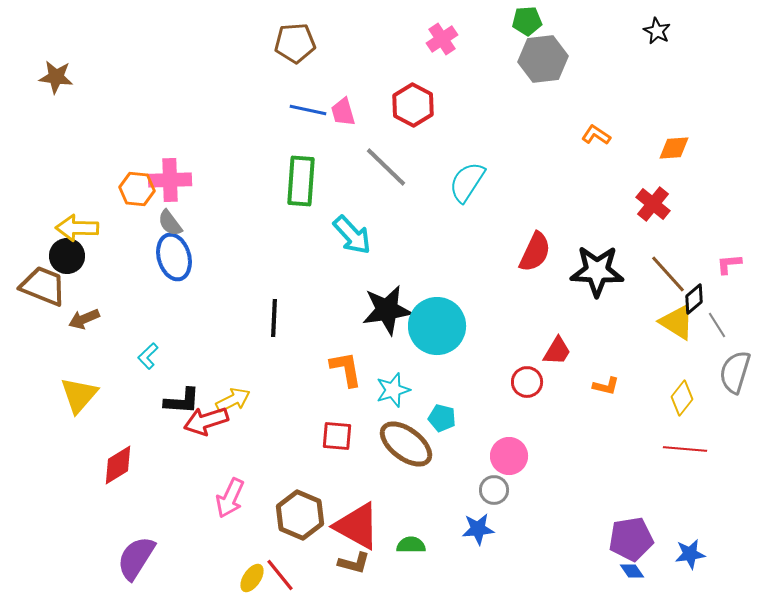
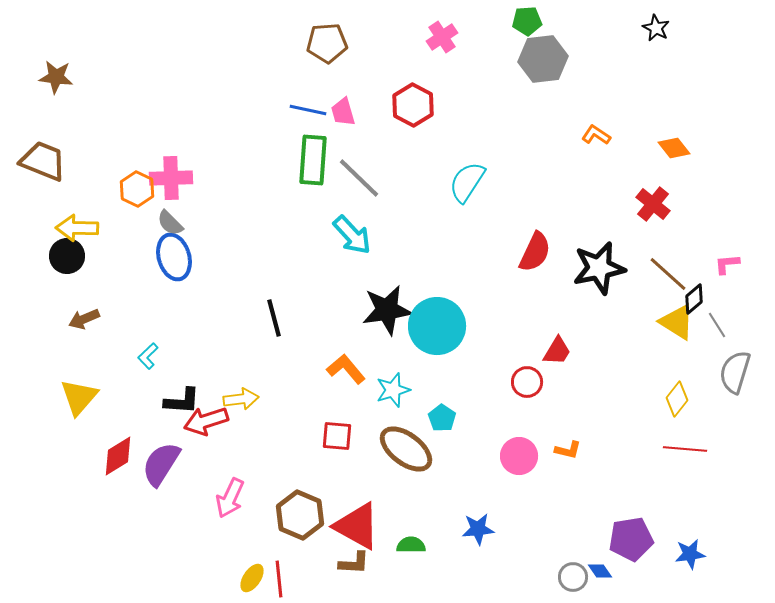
black star at (657, 31): moved 1 px left, 3 px up
pink cross at (442, 39): moved 2 px up
brown pentagon at (295, 43): moved 32 px right
orange diamond at (674, 148): rotated 56 degrees clockwise
gray line at (386, 167): moved 27 px left, 11 px down
pink cross at (170, 180): moved 1 px right, 2 px up
green rectangle at (301, 181): moved 12 px right, 21 px up
orange hexagon at (137, 189): rotated 20 degrees clockwise
gray semicircle at (170, 223): rotated 8 degrees counterclockwise
pink L-shape at (729, 264): moved 2 px left
black star at (597, 271): moved 2 px right, 3 px up; rotated 14 degrees counterclockwise
brown line at (668, 274): rotated 6 degrees counterclockwise
brown trapezoid at (43, 286): moved 125 px up
black line at (274, 318): rotated 18 degrees counterclockwise
orange L-shape at (346, 369): rotated 30 degrees counterclockwise
orange L-shape at (606, 386): moved 38 px left, 64 px down
yellow triangle at (79, 395): moved 2 px down
yellow diamond at (682, 398): moved 5 px left, 1 px down
yellow arrow at (233, 400): moved 8 px right, 1 px up; rotated 20 degrees clockwise
cyan pentagon at (442, 418): rotated 20 degrees clockwise
brown ellipse at (406, 444): moved 5 px down
pink circle at (509, 456): moved 10 px right
red diamond at (118, 465): moved 9 px up
gray circle at (494, 490): moved 79 px right, 87 px down
purple semicircle at (136, 558): moved 25 px right, 94 px up
brown L-shape at (354, 563): rotated 12 degrees counterclockwise
blue diamond at (632, 571): moved 32 px left
red line at (280, 575): moved 1 px left, 4 px down; rotated 33 degrees clockwise
